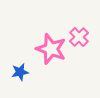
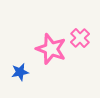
pink cross: moved 1 px right, 1 px down
